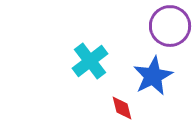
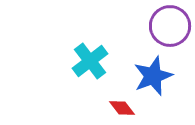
blue star: rotated 6 degrees clockwise
red diamond: rotated 24 degrees counterclockwise
